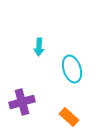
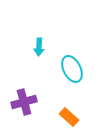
cyan ellipse: rotated 8 degrees counterclockwise
purple cross: moved 2 px right
